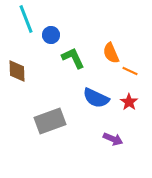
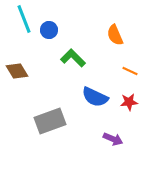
cyan line: moved 2 px left
blue circle: moved 2 px left, 5 px up
orange semicircle: moved 4 px right, 18 px up
green L-shape: rotated 20 degrees counterclockwise
brown diamond: rotated 30 degrees counterclockwise
blue semicircle: moved 1 px left, 1 px up
red star: rotated 30 degrees clockwise
